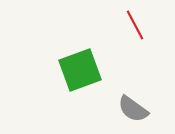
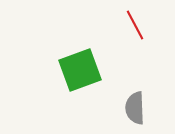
gray semicircle: moved 2 px right, 1 px up; rotated 52 degrees clockwise
